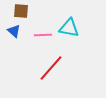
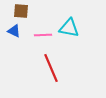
blue triangle: rotated 16 degrees counterclockwise
red line: rotated 64 degrees counterclockwise
